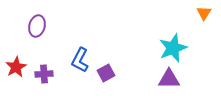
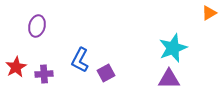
orange triangle: moved 5 px right; rotated 28 degrees clockwise
